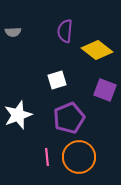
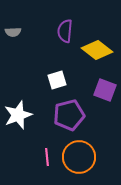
purple pentagon: moved 3 px up; rotated 8 degrees clockwise
